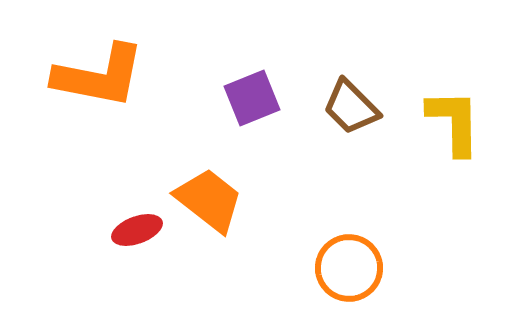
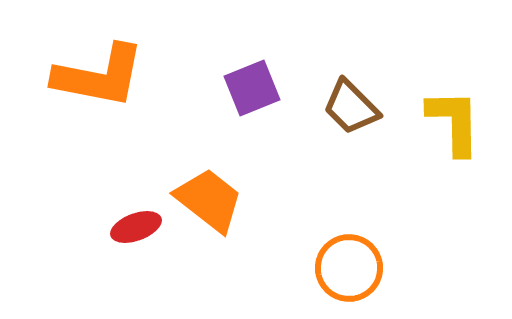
purple square: moved 10 px up
red ellipse: moved 1 px left, 3 px up
